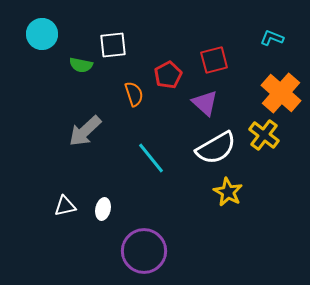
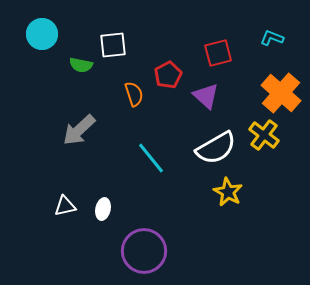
red square: moved 4 px right, 7 px up
purple triangle: moved 1 px right, 7 px up
gray arrow: moved 6 px left, 1 px up
